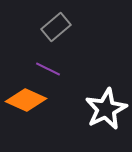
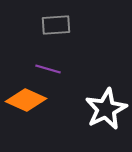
gray rectangle: moved 2 px up; rotated 36 degrees clockwise
purple line: rotated 10 degrees counterclockwise
